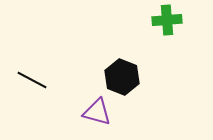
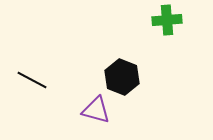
purple triangle: moved 1 px left, 2 px up
